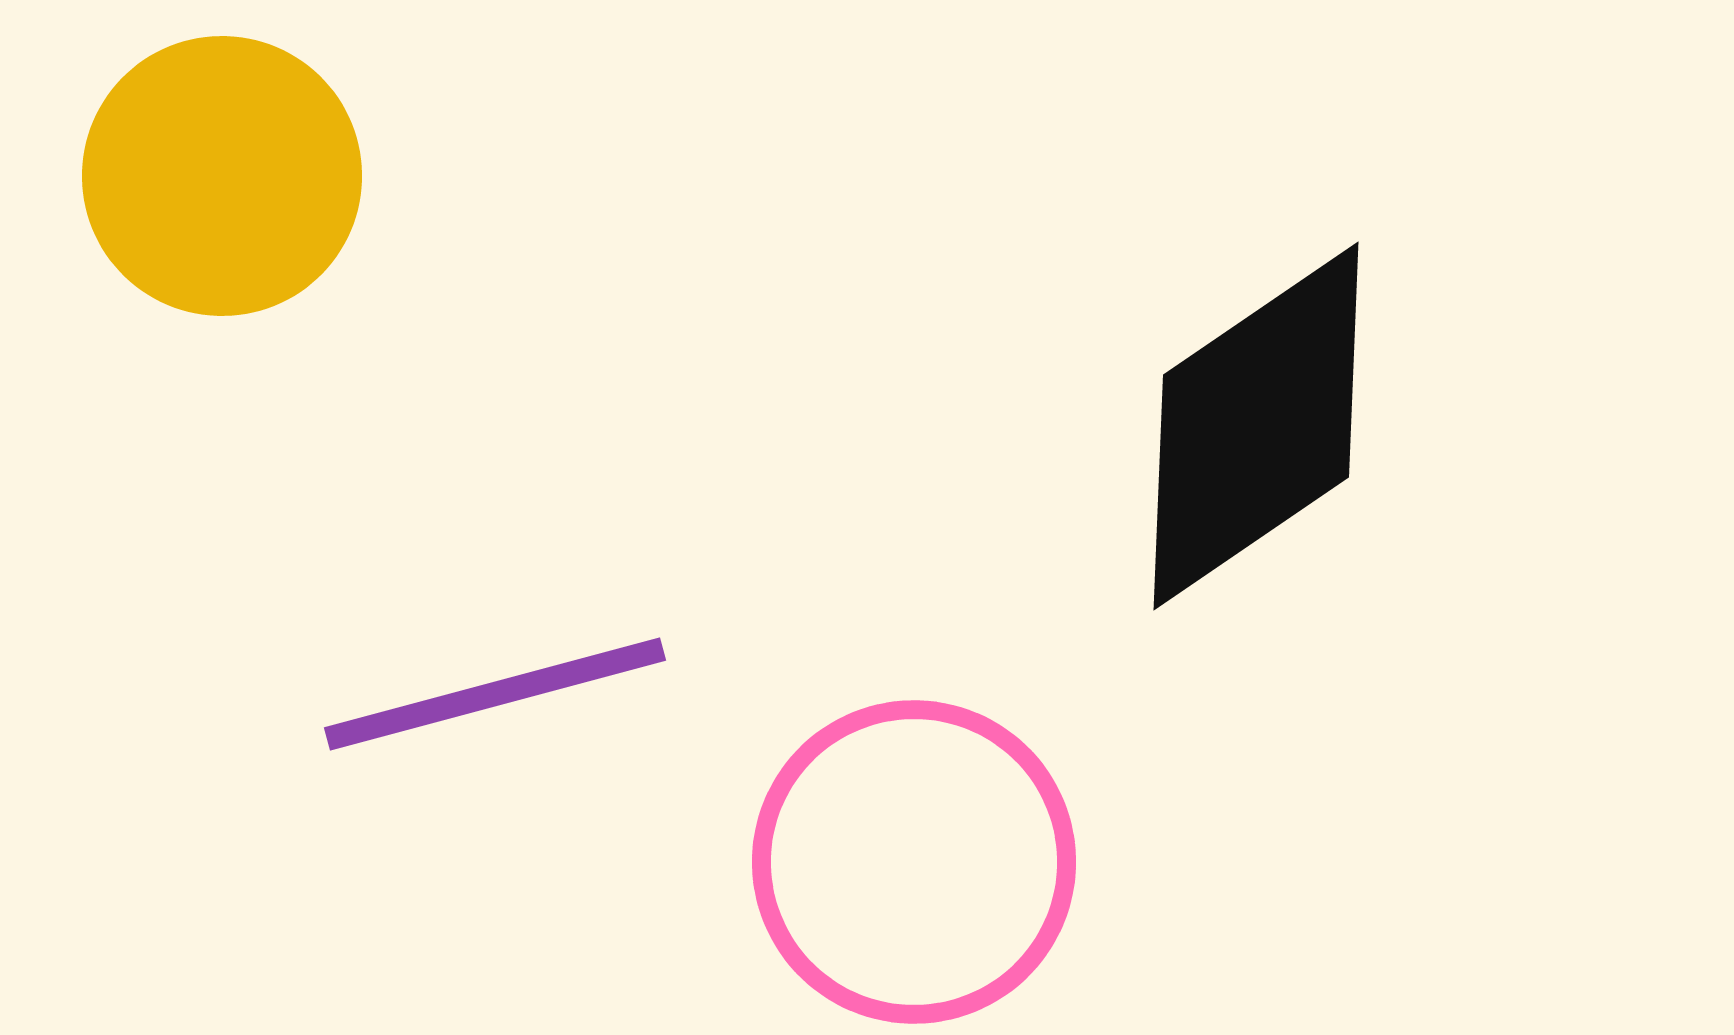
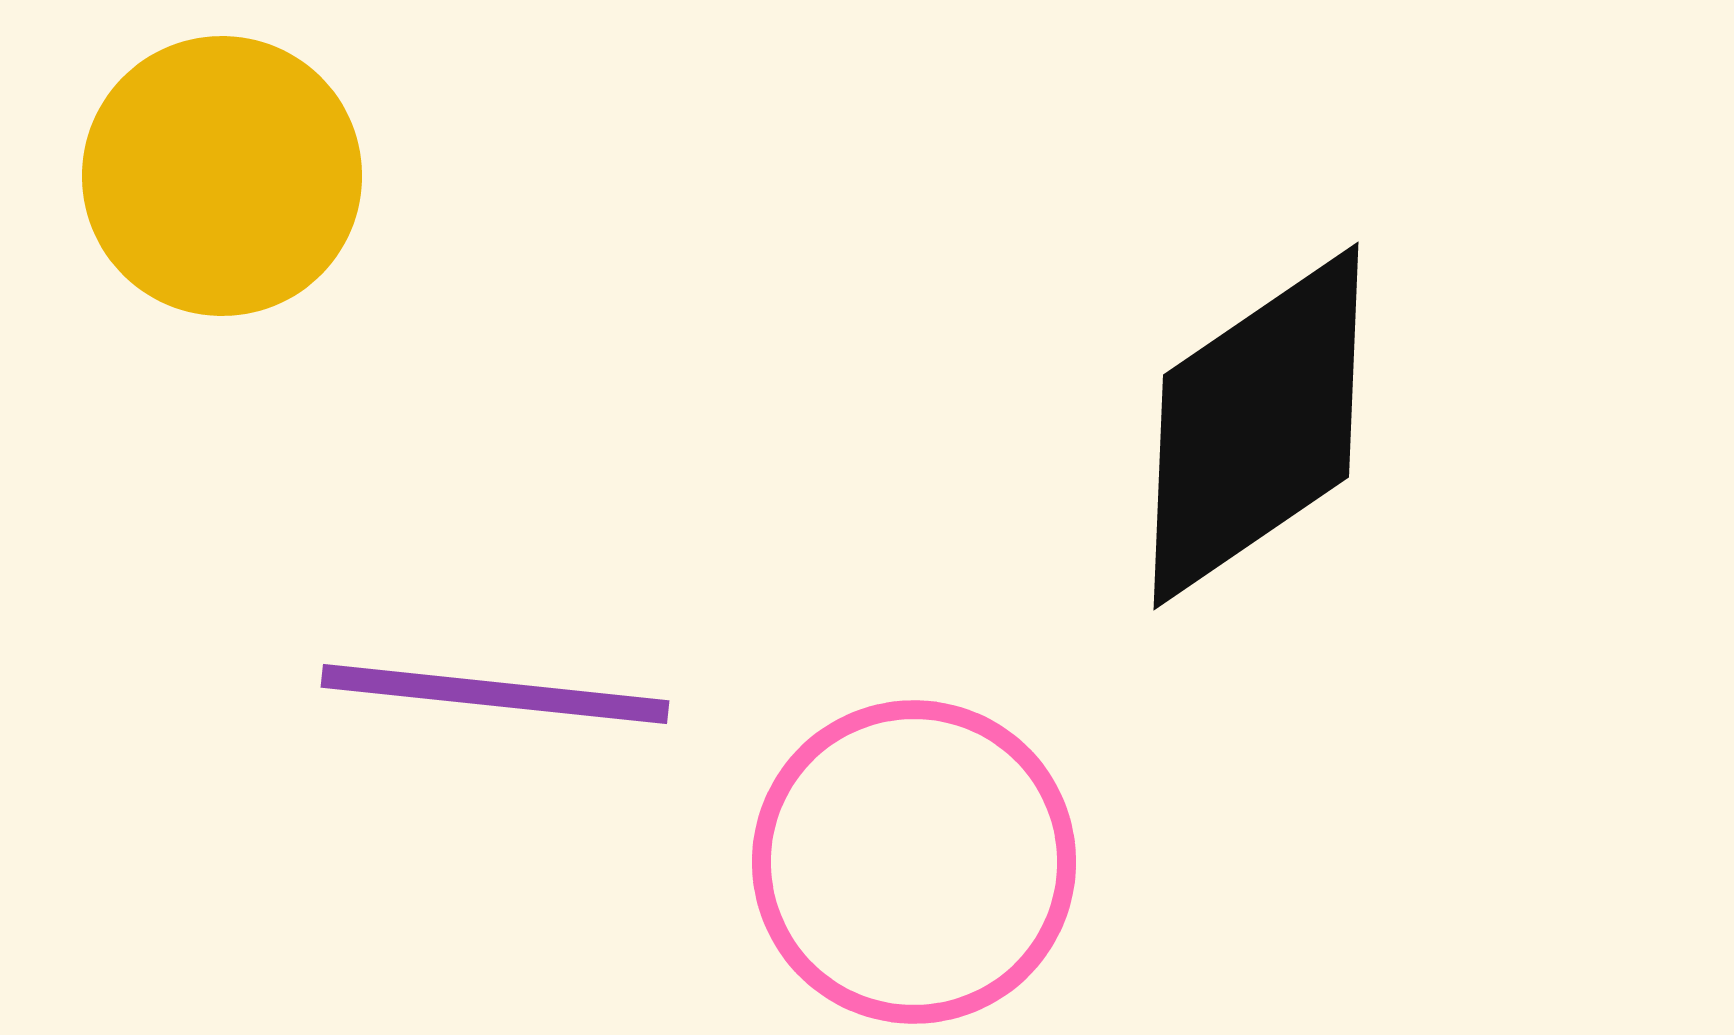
purple line: rotated 21 degrees clockwise
